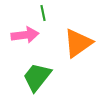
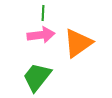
green line: rotated 14 degrees clockwise
pink arrow: moved 16 px right
